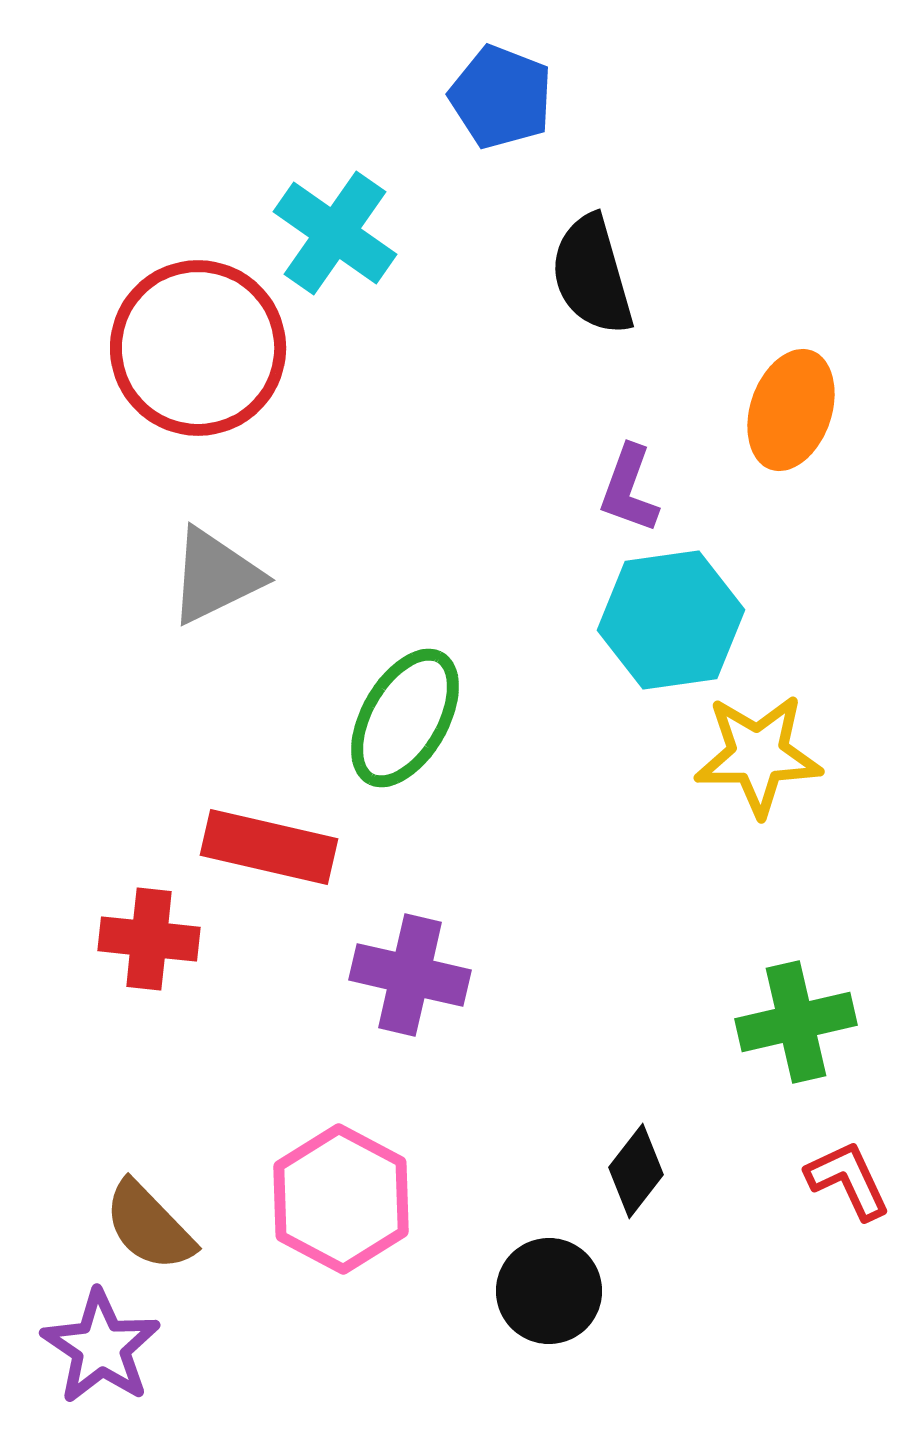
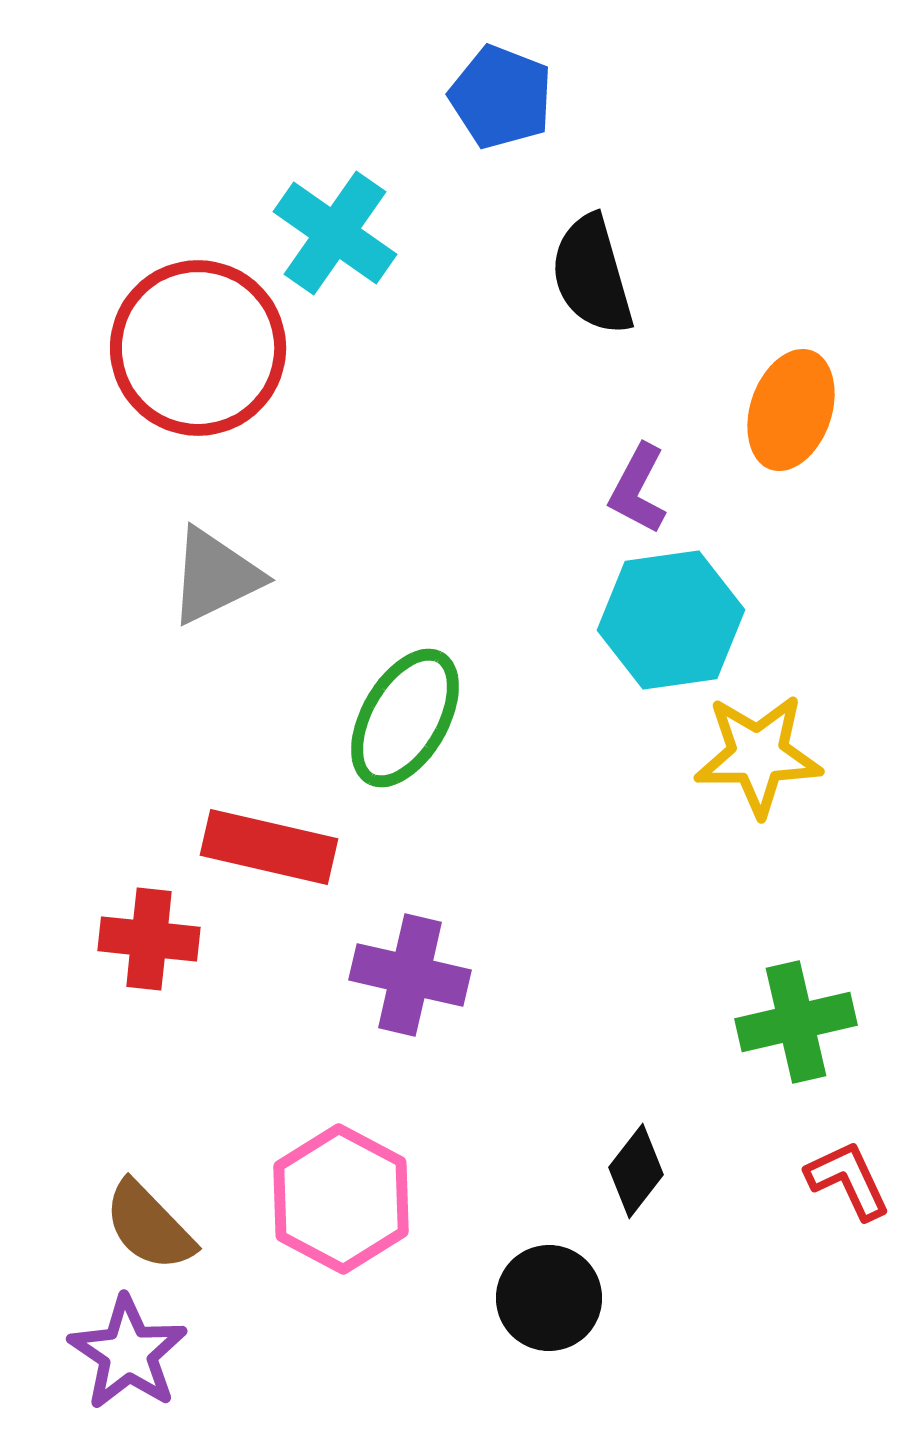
purple L-shape: moved 9 px right; rotated 8 degrees clockwise
black circle: moved 7 px down
purple star: moved 27 px right, 6 px down
